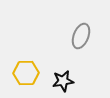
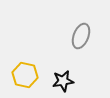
yellow hexagon: moved 1 px left, 2 px down; rotated 15 degrees clockwise
